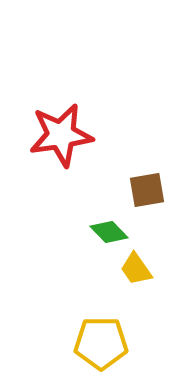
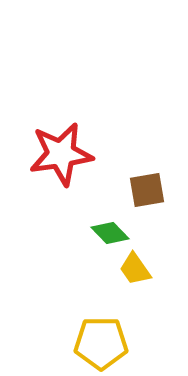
red star: moved 19 px down
green diamond: moved 1 px right, 1 px down
yellow trapezoid: moved 1 px left
